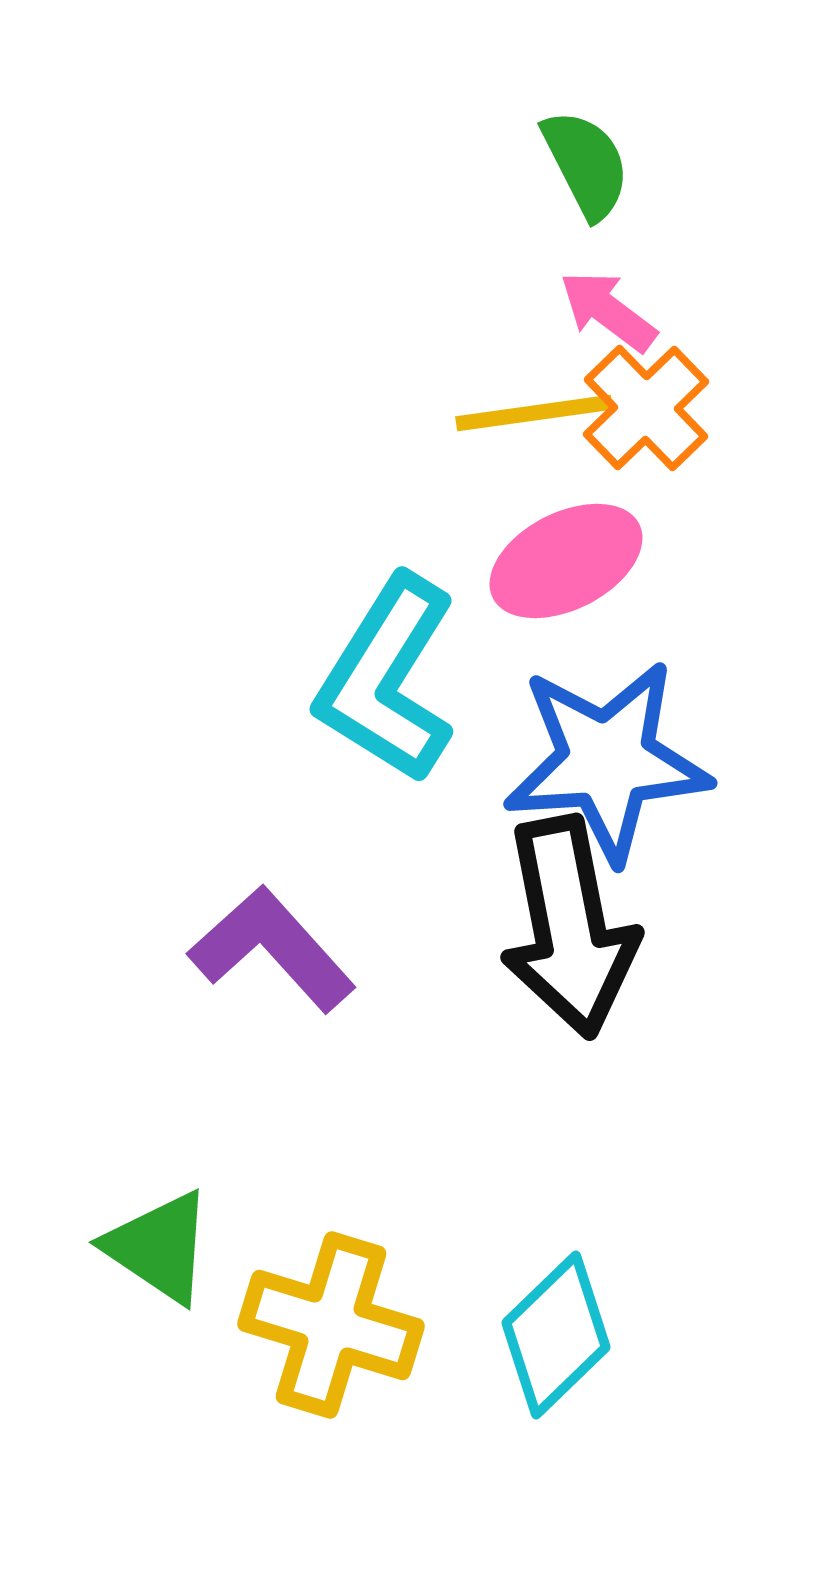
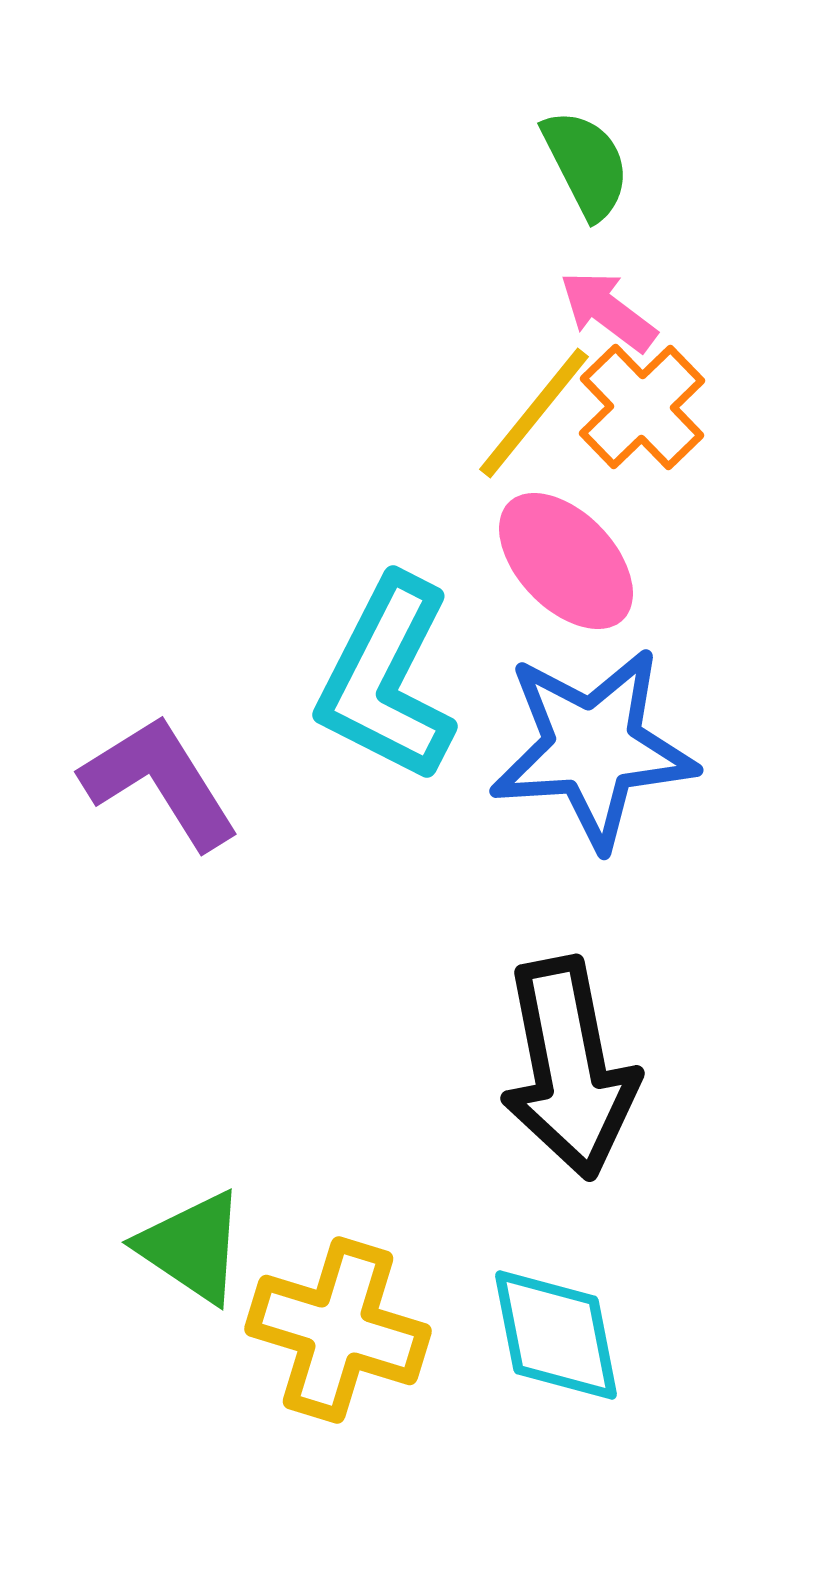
orange cross: moved 4 px left, 1 px up
yellow line: rotated 43 degrees counterclockwise
pink ellipse: rotated 73 degrees clockwise
cyan L-shape: rotated 5 degrees counterclockwise
blue star: moved 14 px left, 13 px up
black arrow: moved 141 px down
purple L-shape: moved 112 px left, 167 px up; rotated 10 degrees clockwise
green triangle: moved 33 px right
yellow cross: moved 7 px right, 5 px down
cyan diamond: rotated 57 degrees counterclockwise
